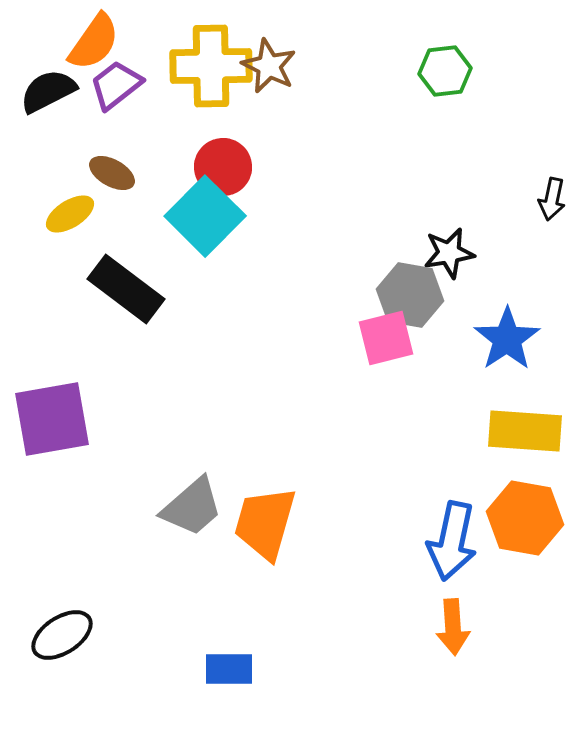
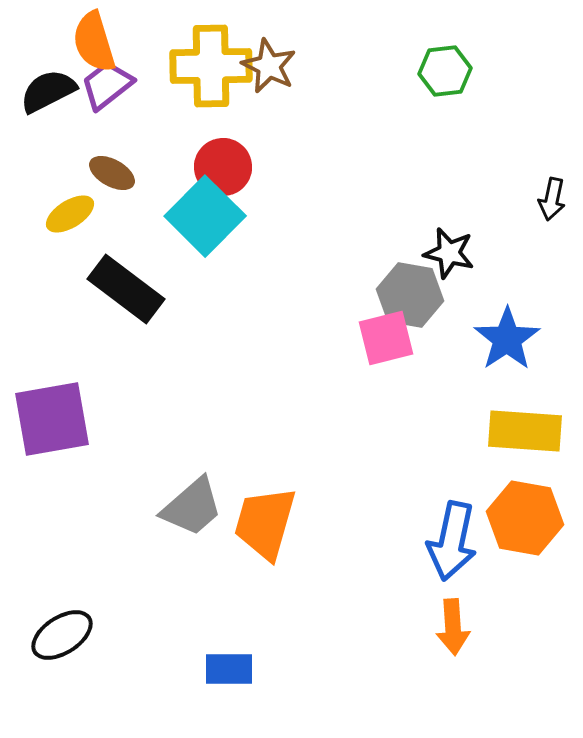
orange semicircle: rotated 128 degrees clockwise
purple trapezoid: moved 9 px left
black star: rotated 24 degrees clockwise
